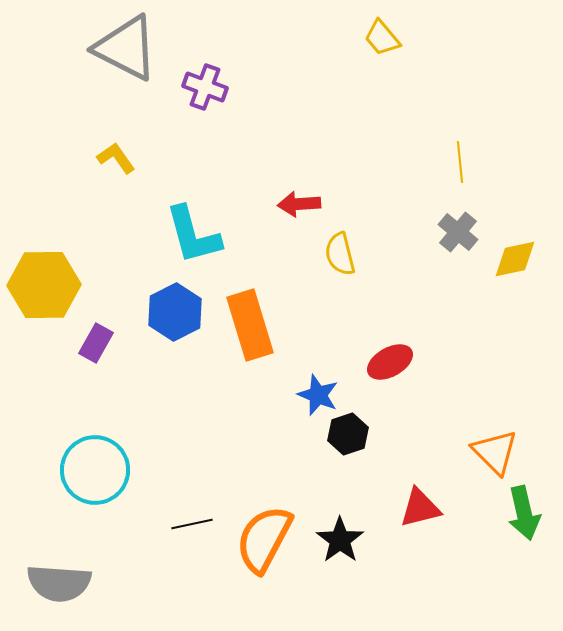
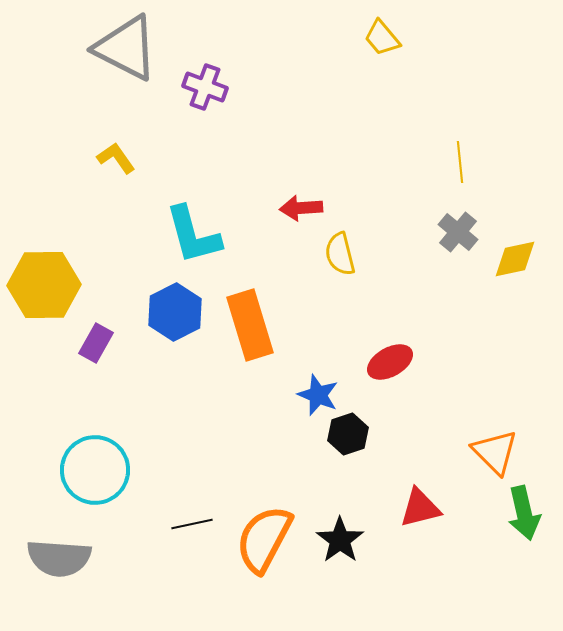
red arrow: moved 2 px right, 4 px down
gray semicircle: moved 25 px up
